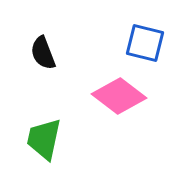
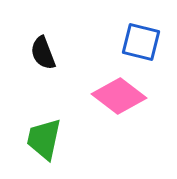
blue square: moved 4 px left, 1 px up
